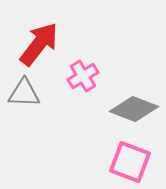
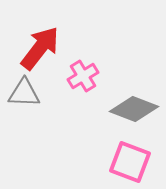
red arrow: moved 1 px right, 4 px down
